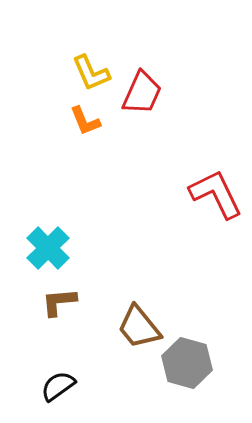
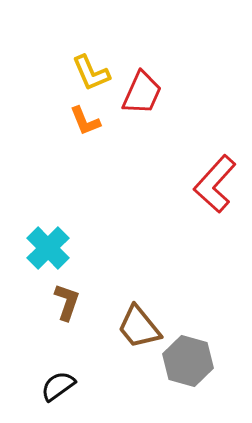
red L-shape: moved 1 px left, 10 px up; rotated 112 degrees counterclockwise
brown L-shape: moved 8 px right; rotated 114 degrees clockwise
gray hexagon: moved 1 px right, 2 px up
